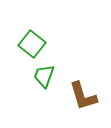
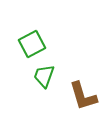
green square: rotated 24 degrees clockwise
